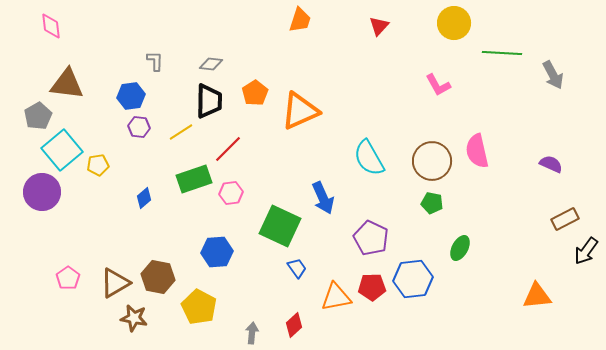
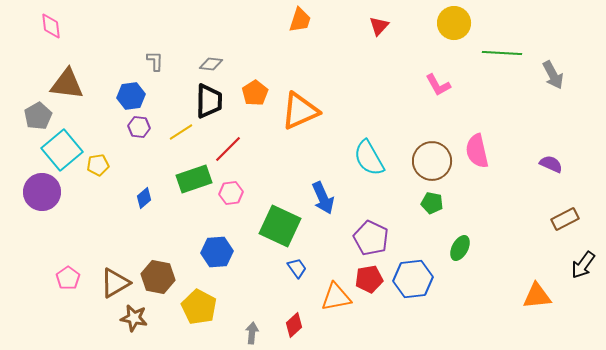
black arrow at (586, 251): moved 3 px left, 14 px down
red pentagon at (372, 287): moved 3 px left, 8 px up; rotated 8 degrees counterclockwise
